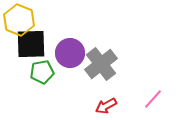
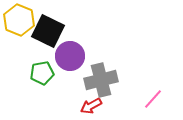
black square: moved 17 px right, 13 px up; rotated 28 degrees clockwise
purple circle: moved 3 px down
gray cross: moved 16 px down; rotated 24 degrees clockwise
green pentagon: moved 1 px down
red arrow: moved 15 px left
